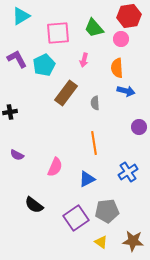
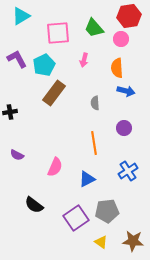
brown rectangle: moved 12 px left
purple circle: moved 15 px left, 1 px down
blue cross: moved 1 px up
